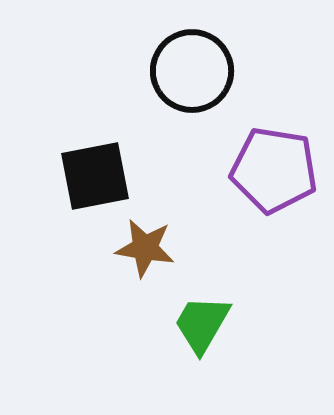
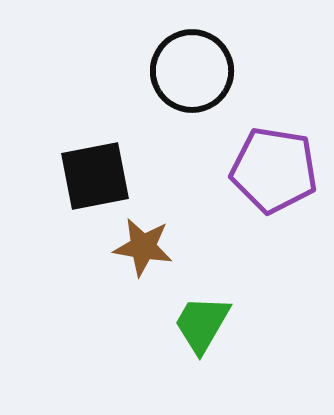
brown star: moved 2 px left, 1 px up
